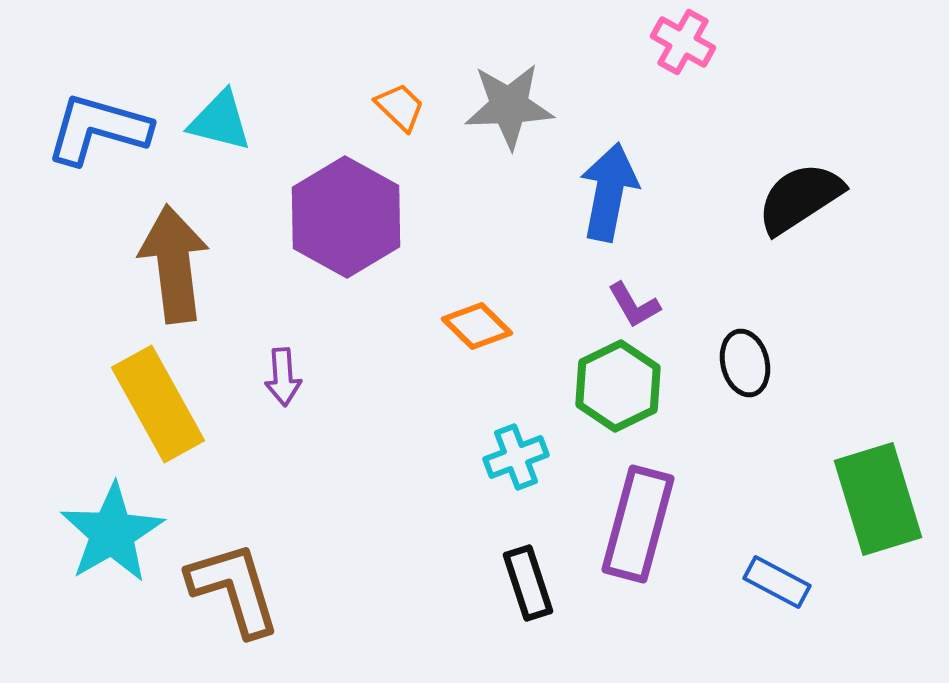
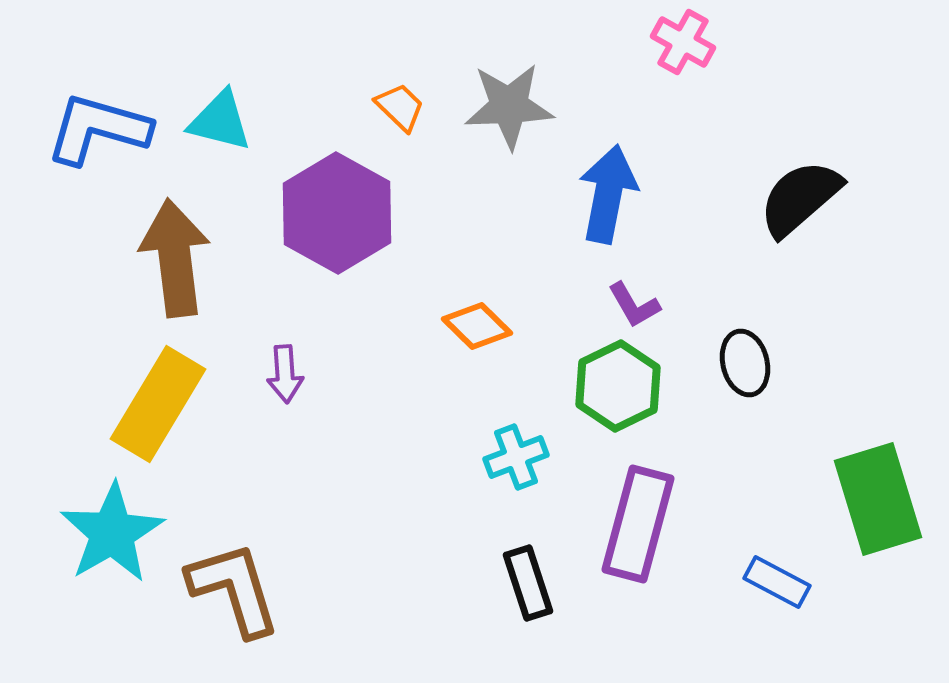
blue arrow: moved 1 px left, 2 px down
black semicircle: rotated 8 degrees counterclockwise
purple hexagon: moved 9 px left, 4 px up
brown arrow: moved 1 px right, 6 px up
purple arrow: moved 2 px right, 3 px up
yellow rectangle: rotated 60 degrees clockwise
